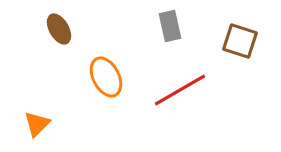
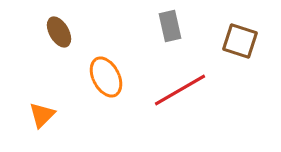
brown ellipse: moved 3 px down
orange triangle: moved 5 px right, 9 px up
